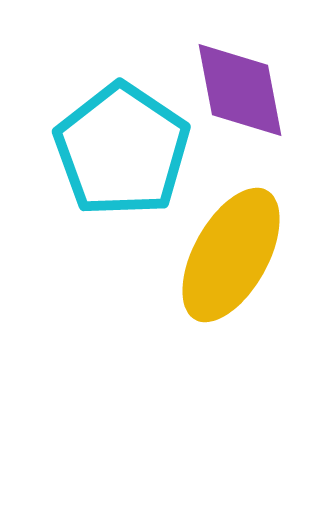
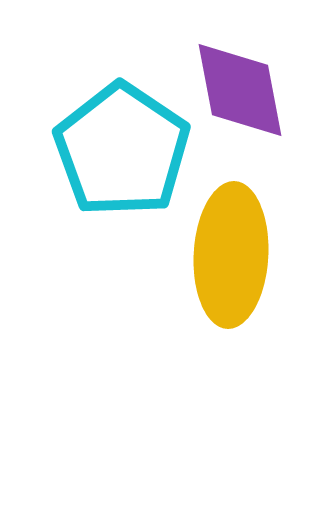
yellow ellipse: rotated 26 degrees counterclockwise
